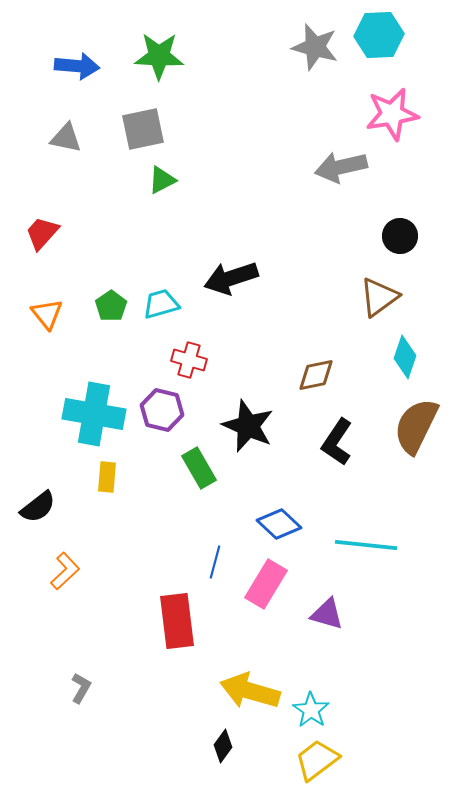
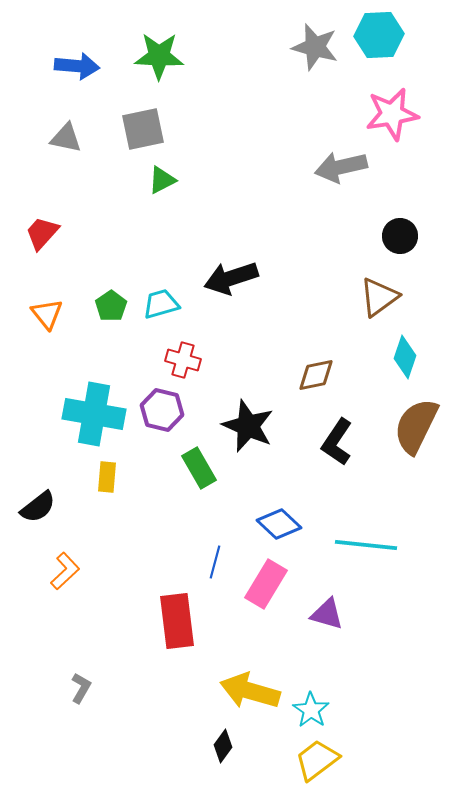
red cross: moved 6 px left
